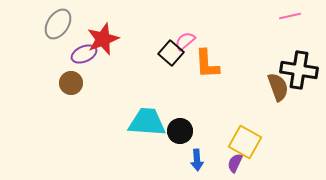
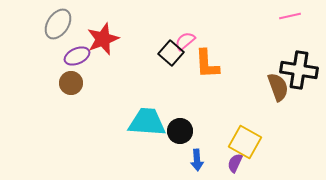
purple ellipse: moved 7 px left, 2 px down
